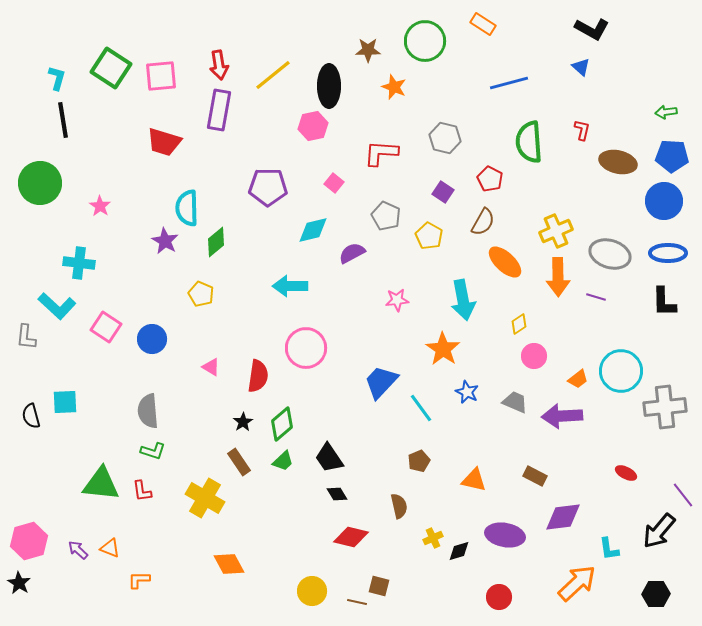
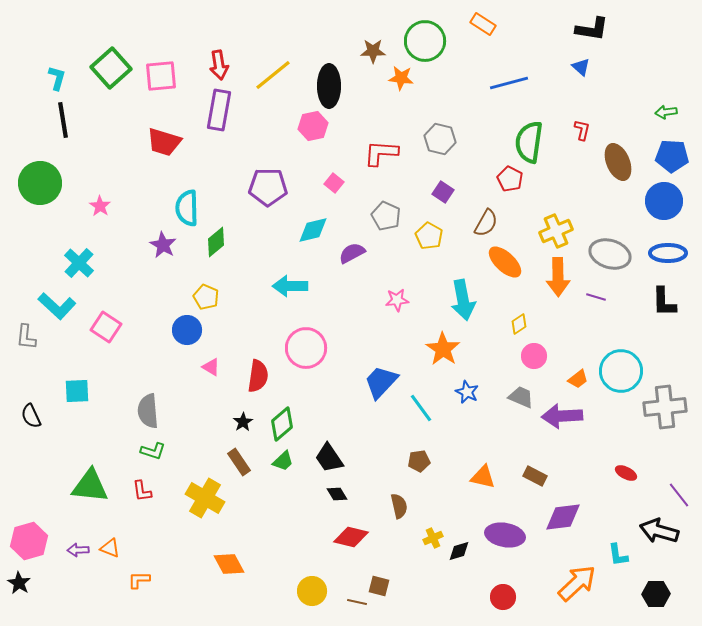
black L-shape at (592, 29): rotated 20 degrees counterclockwise
brown star at (368, 50): moved 5 px right, 1 px down
green square at (111, 68): rotated 15 degrees clockwise
orange star at (394, 87): moved 7 px right, 9 px up; rotated 15 degrees counterclockwise
gray hexagon at (445, 138): moved 5 px left, 1 px down
green semicircle at (529, 142): rotated 12 degrees clockwise
brown ellipse at (618, 162): rotated 54 degrees clockwise
red pentagon at (490, 179): moved 20 px right
brown semicircle at (483, 222): moved 3 px right, 1 px down
purple star at (165, 241): moved 2 px left, 4 px down
cyan cross at (79, 263): rotated 36 degrees clockwise
yellow pentagon at (201, 294): moved 5 px right, 3 px down
blue circle at (152, 339): moved 35 px right, 9 px up
cyan square at (65, 402): moved 12 px right, 11 px up
gray trapezoid at (515, 402): moved 6 px right, 5 px up
black semicircle at (31, 416): rotated 10 degrees counterclockwise
brown pentagon at (419, 461): rotated 15 degrees clockwise
orange triangle at (474, 480): moved 9 px right, 3 px up
green triangle at (101, 484): moved 11 px left, 2 px down
purple line at (683, 495): moved 4 px left
black arrow at (659, 531): rotated 66 degrees clockwise
cyan L-shape at (609, 549): moved 9 px right, 6 px down
purple arrow at (78, 550): rotated 45 degrees counterclockwise
red circle at (499, 597): moved 4 px right
